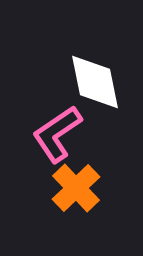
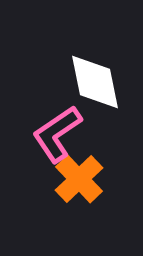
orange cross: moved 3 px right, 9 px up
